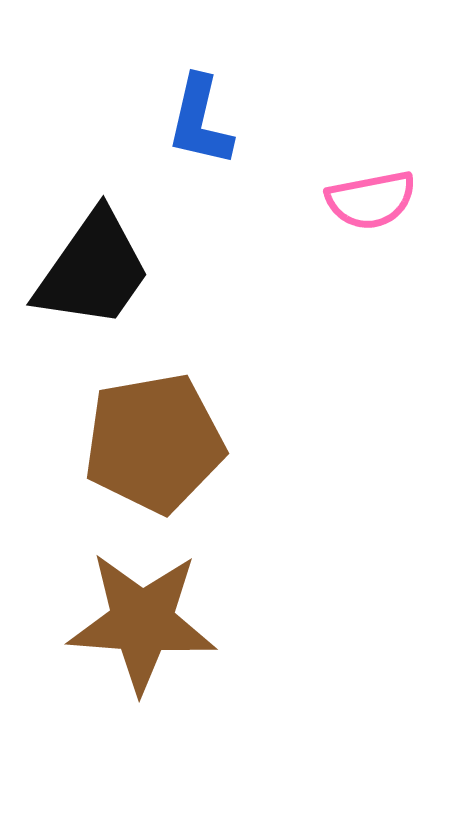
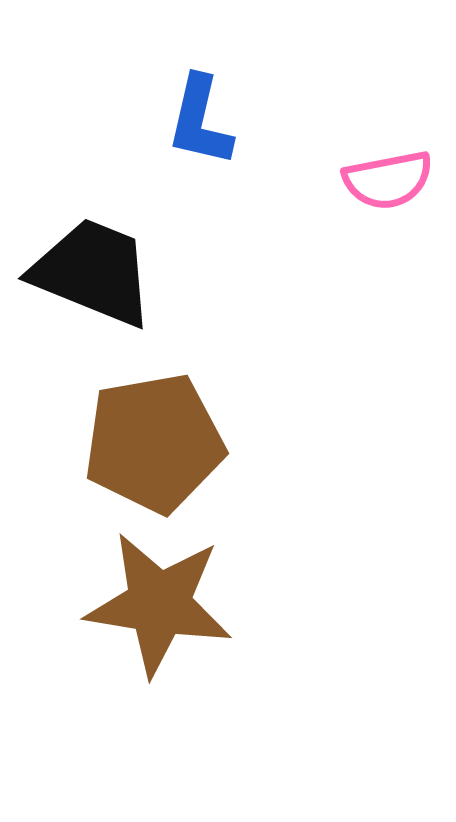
pink semicircle: moved 17 px right, 20 px up
black trapezoid: moved 2 px down; rotated 103 degrees counterclockwise
brown star: moved 17 px right, 18 px up; rotated 5 degrees clockwise
